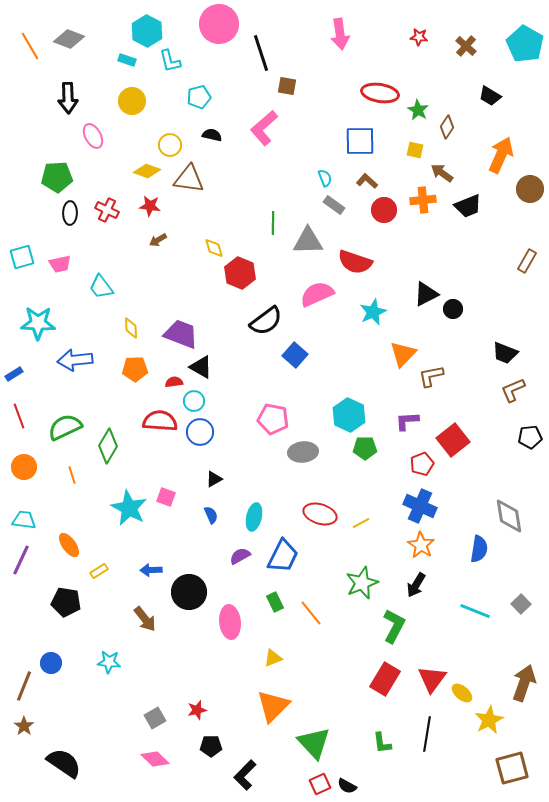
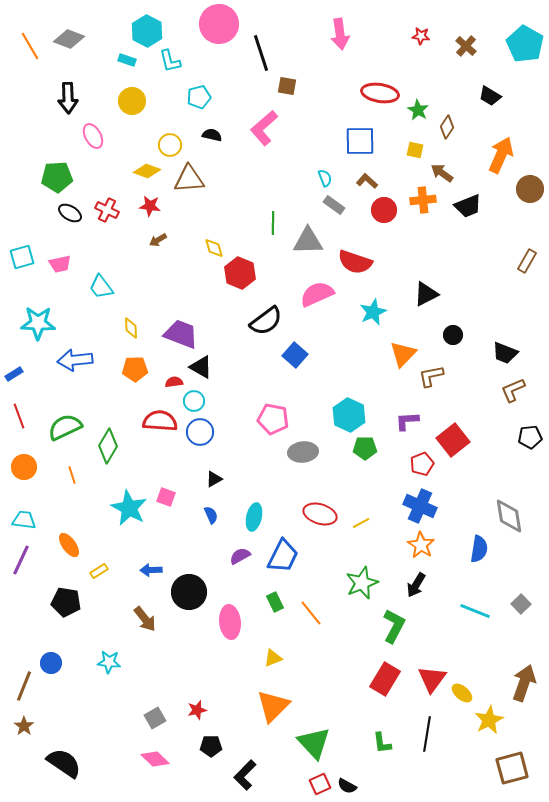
red star at (419, 37): moved 2 px right, 1 px up
brown triangle at (189, 179): rotated 12 degrees counterclockwise
black ellipse at (70, 213): rotated 60 degrees counterclockwise
black circle at (453, 309): moved 26 px down
